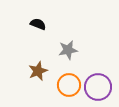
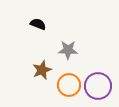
gray star: rotated 12 degrees clockwise
brown star: moved 4 px right, 1 px up
purple circle: moved 1 px up
